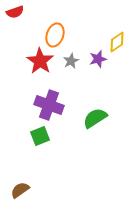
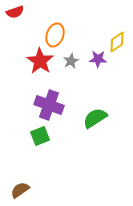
purple star: rotated 18 degrees clockwise
